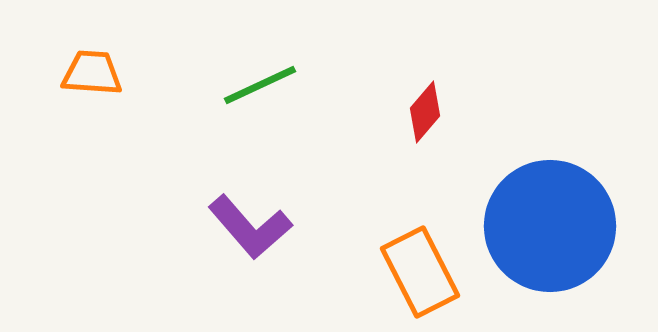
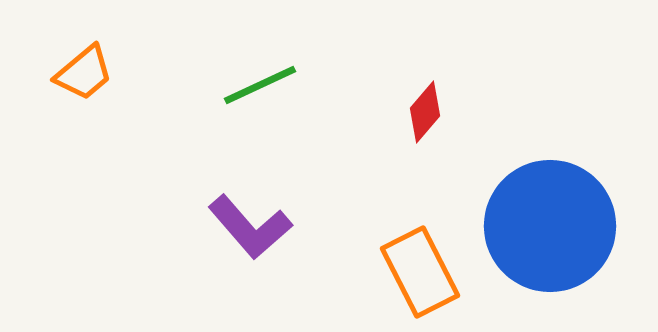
orange trapezoid: moved 8 px left; rotated 136 degrees clockwise
